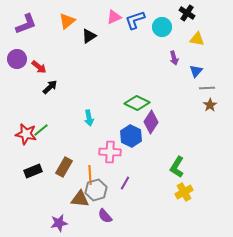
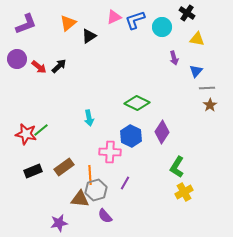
orange triangle: moved 1 px right, 2 px down
black arrow: moved 9 px right, 21 px up
purple diamond: moved 11 px right, 10 px down
brown rectangle: rotated 24 degrees clockwise
